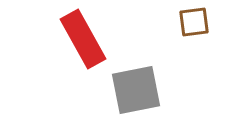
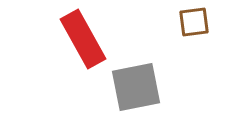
gray square: moved 3 px up
